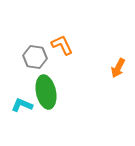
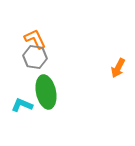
orange L-shape: moved 27 px left, 6 px up
